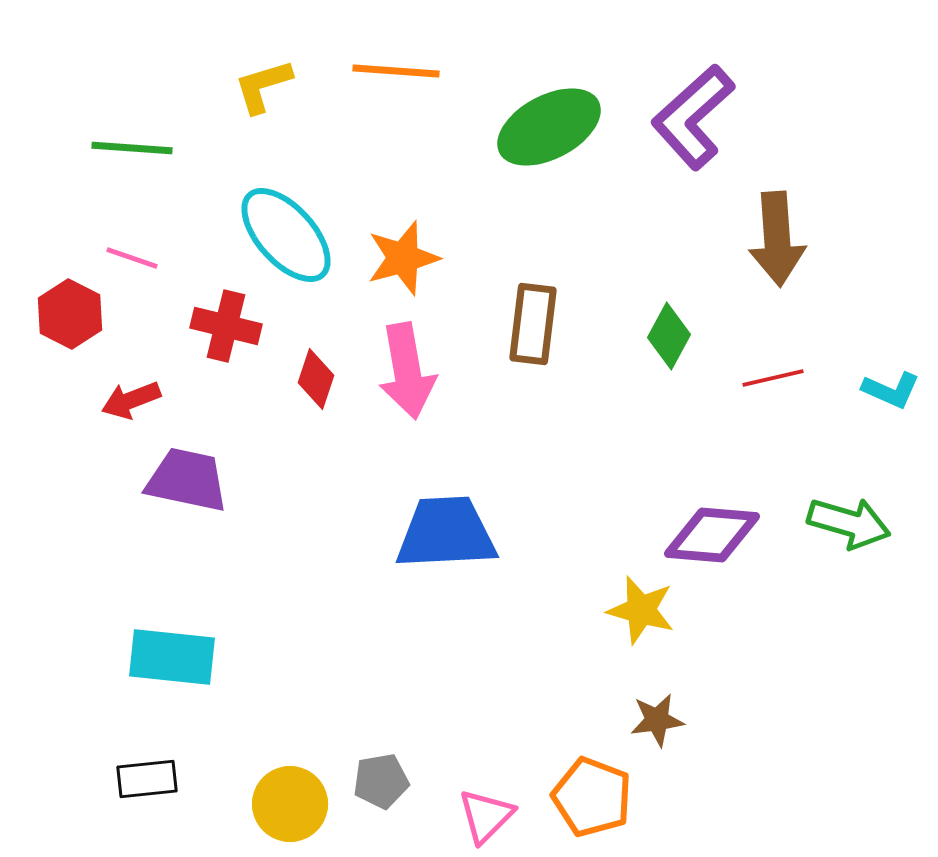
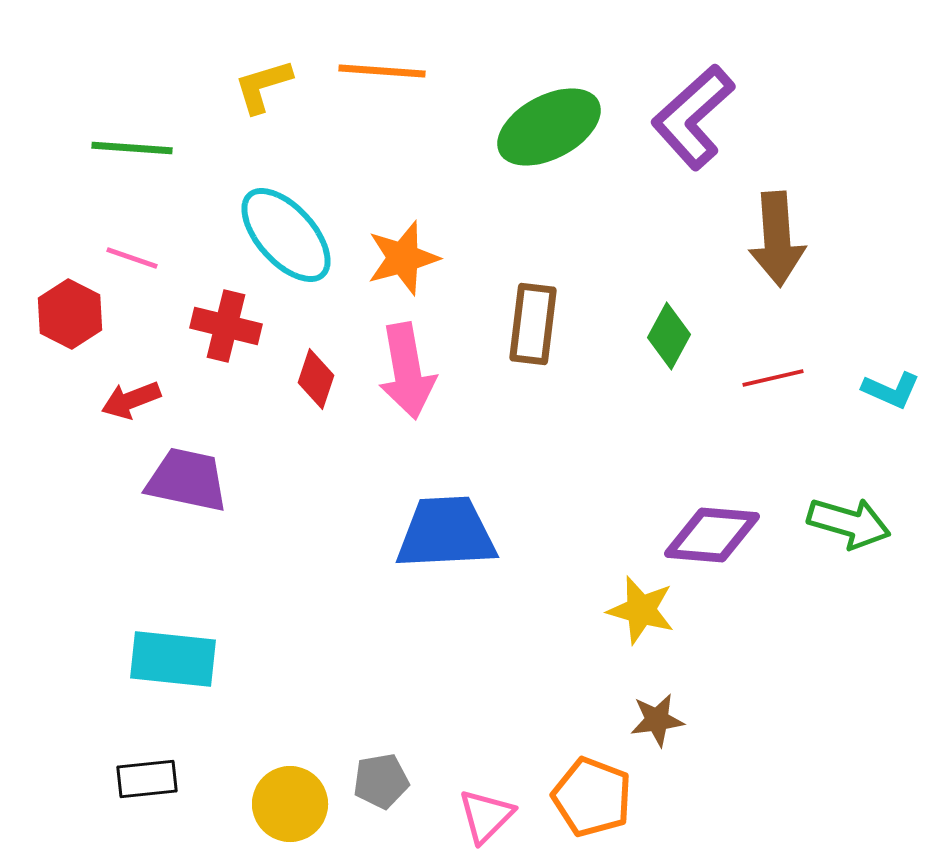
orange line: moved 14 px left
cyan rectangle: moved 1 px right, 2 px down
